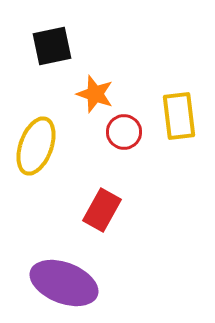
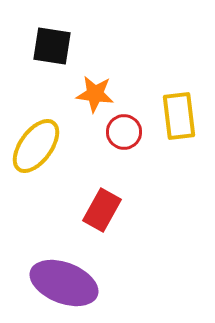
black square: rotated 21 degrees clockwise
orange star: rotated 12 degrees counterclockwise
yellow ellipse: rotated 16 degrees clockwise
